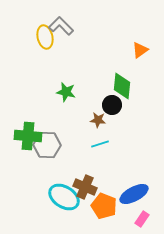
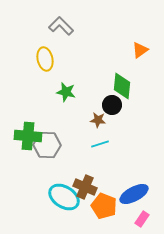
yellow ellipse: moved 22 px down
